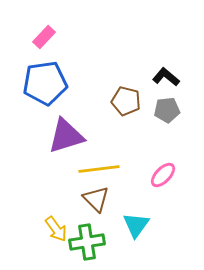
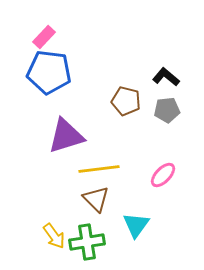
blue pentagon: moved 4 px right, 11 px up; rotated 15 degrees clockwise
yellow arrow: moved 2 px left, 7 px down
